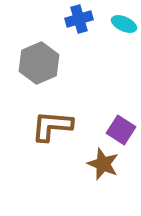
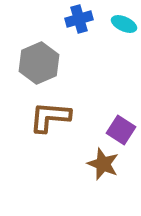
brown L-shape: moved 2 px left, 9 px up
